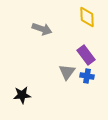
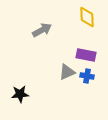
gray arrow: moved 1 px down; rotated 48 degrees counterclockwise
purple rectangle: rotated 42 degrees counterclockwise
gray triangle: rotated 30 degrees clockwise
black star: moved 2 px left, 1 px up
